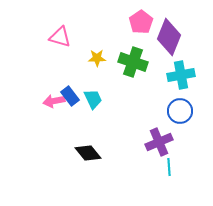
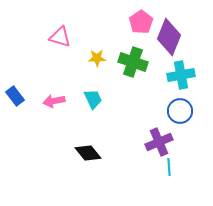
blue rectangle: moved 55 px left
